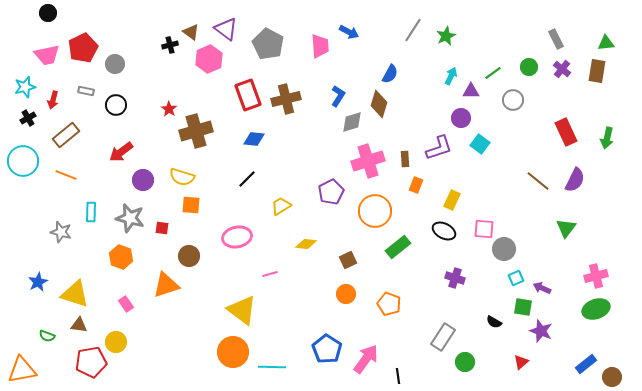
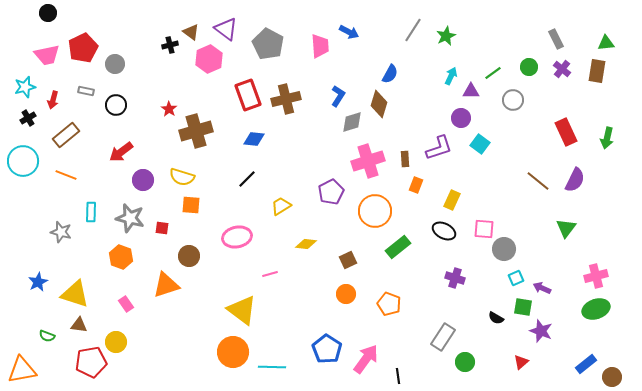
black semicircle at (494, 322): moved 2 px right, 4 px up
